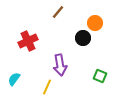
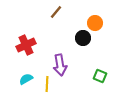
brown line: moved 2 px left
red cross: moved 2 px left, 4 px down
cyan semicircle: moved 12 px right; rotated 24 degrees clockwise
yellow line: moved 3 px up; rotated 21 degrees counterclockwise
